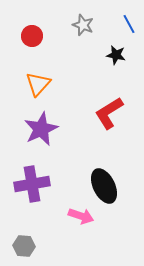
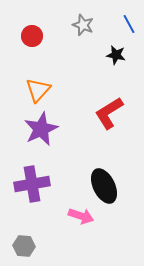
orange triangle: moved 6 px down
